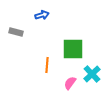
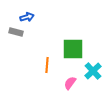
blue arrow: moved 15 px left, 2 px down
cyan cross: moved 1 px right, 3 px up
